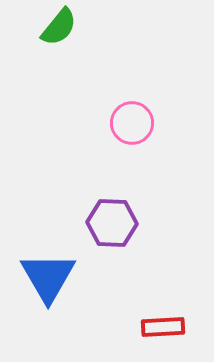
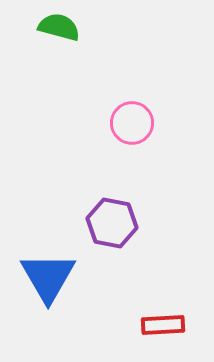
green semicircle: rotated 114 degrees counterclockwise
purple hexagon: rotated 9 degrees clockwise
red rectangle: moved 2 px up
